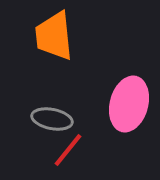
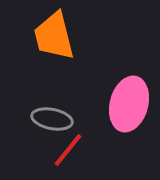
orange trapezoid: rotated 8 degrees counterclockwise
